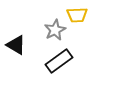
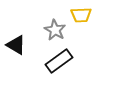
yellow trapezoid: moved 4 px right
gray star: rotated 15 degrees counterclockwise
